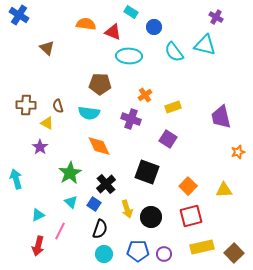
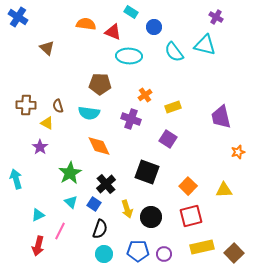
blue cross at (19, 15): moved 1 px left, 2 px down
